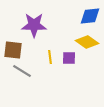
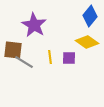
blue diamond: rotated 45 degrees counterclockwise
purple star: rotated 30 degrees clockwise
gray line: moved 2 px right, 9 px up
